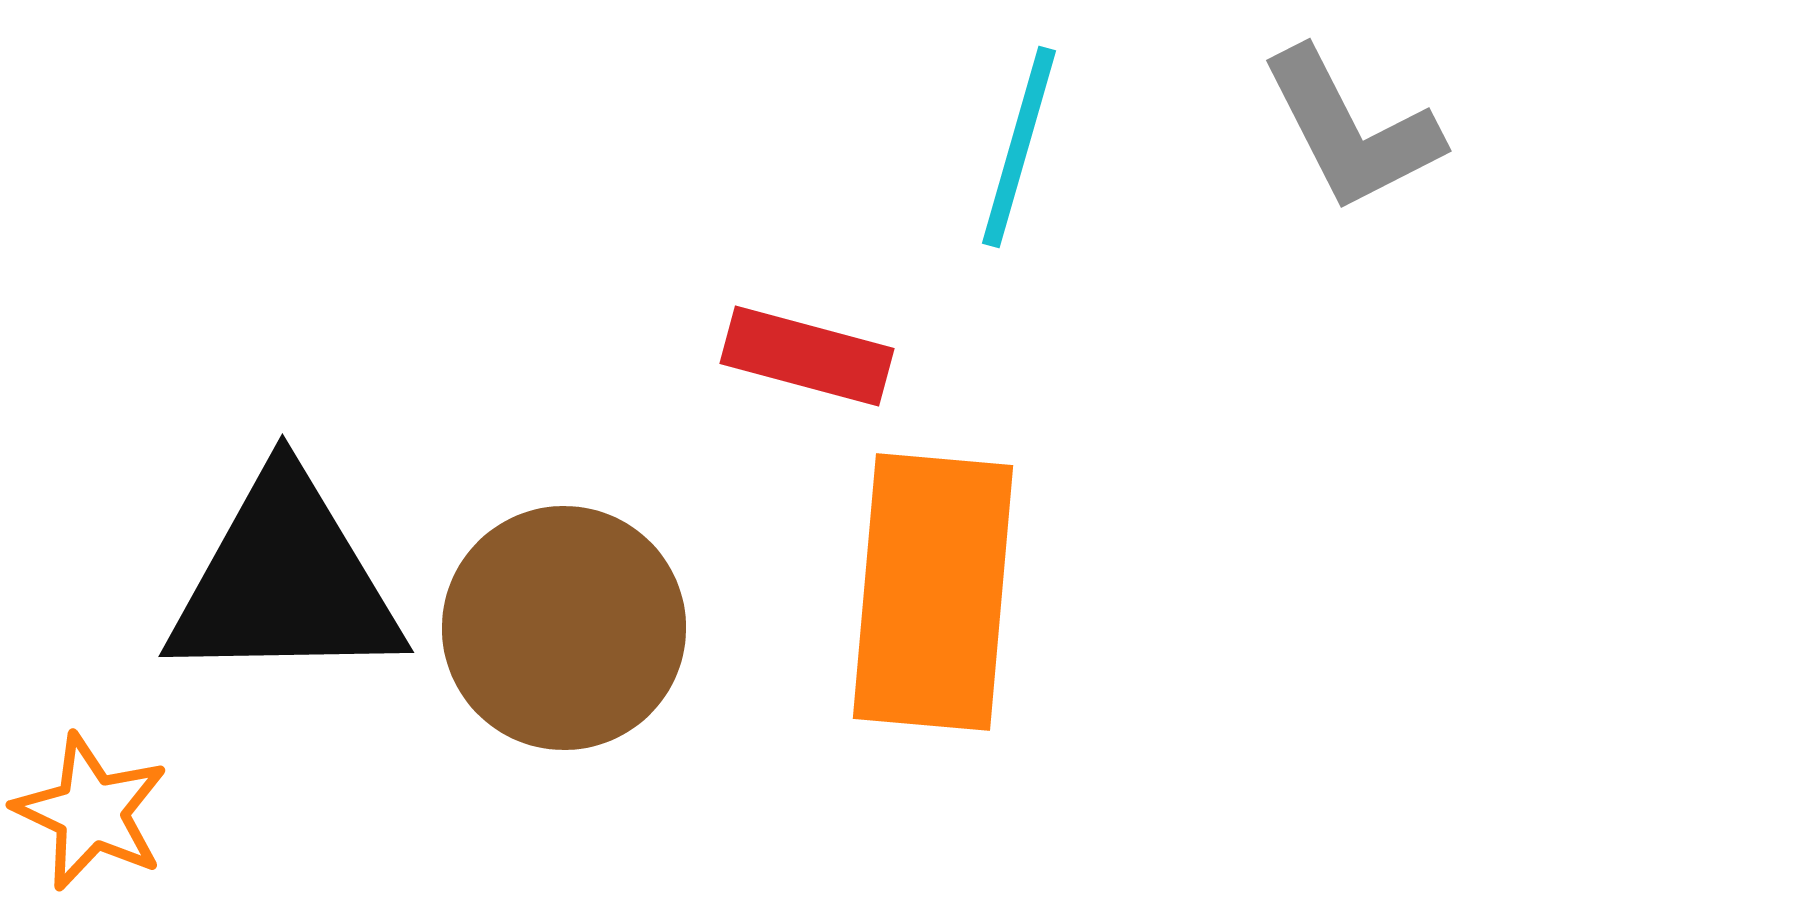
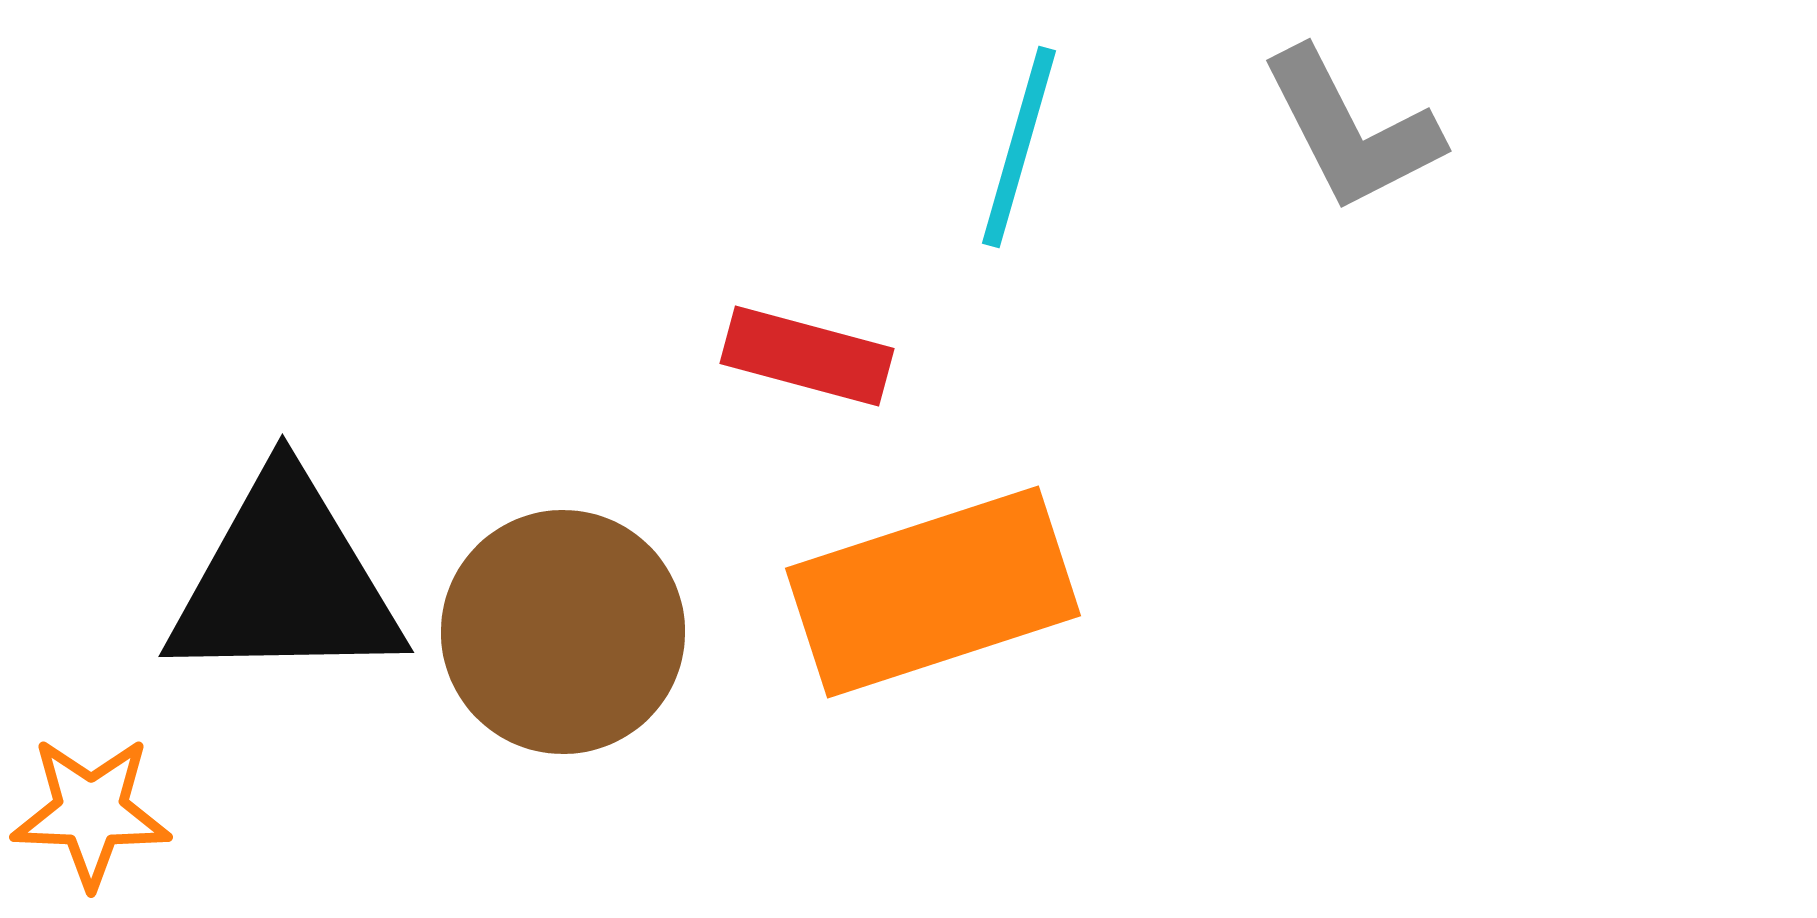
orange rectangle: rotated 67 degrees clockwise
brown circle: moved 1 px left, 4 px down
orange star: rotated 23 degrees counterclockwise
